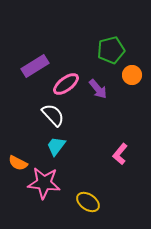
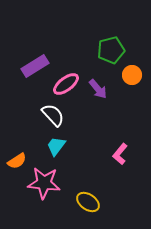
orange semicircle: moved 1 px left, 2 px up; rotated 60 degrees counterclockwise
